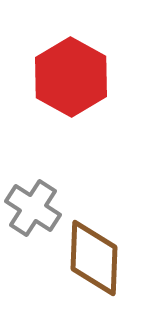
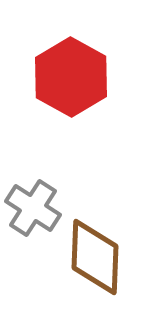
brown diamond: moved 1 px right, 1 px up
